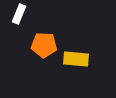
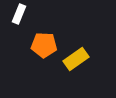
yellow rectangle: rotated 40 degrees counterclockwise
